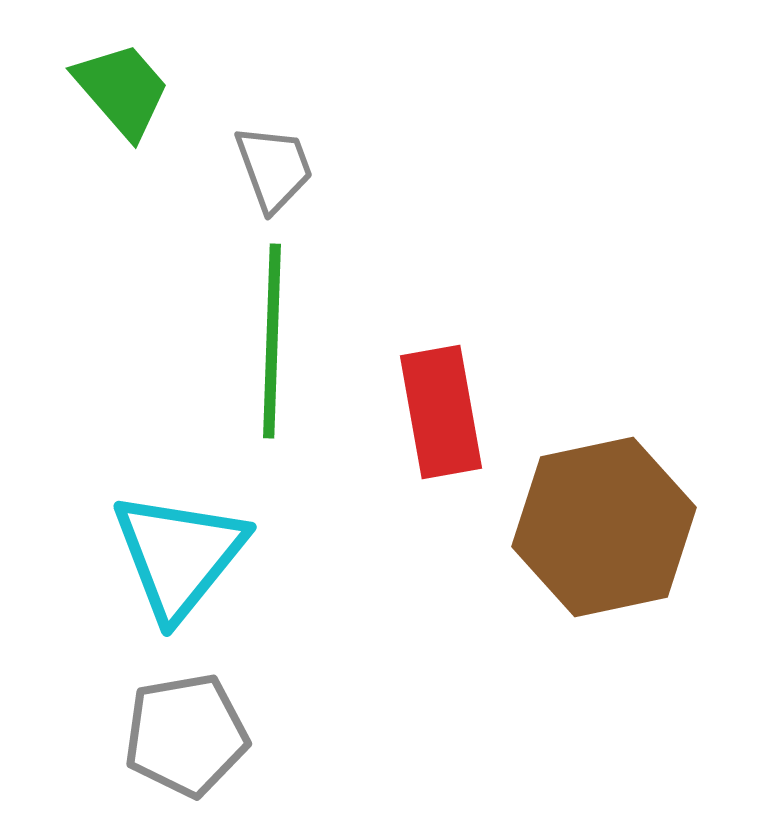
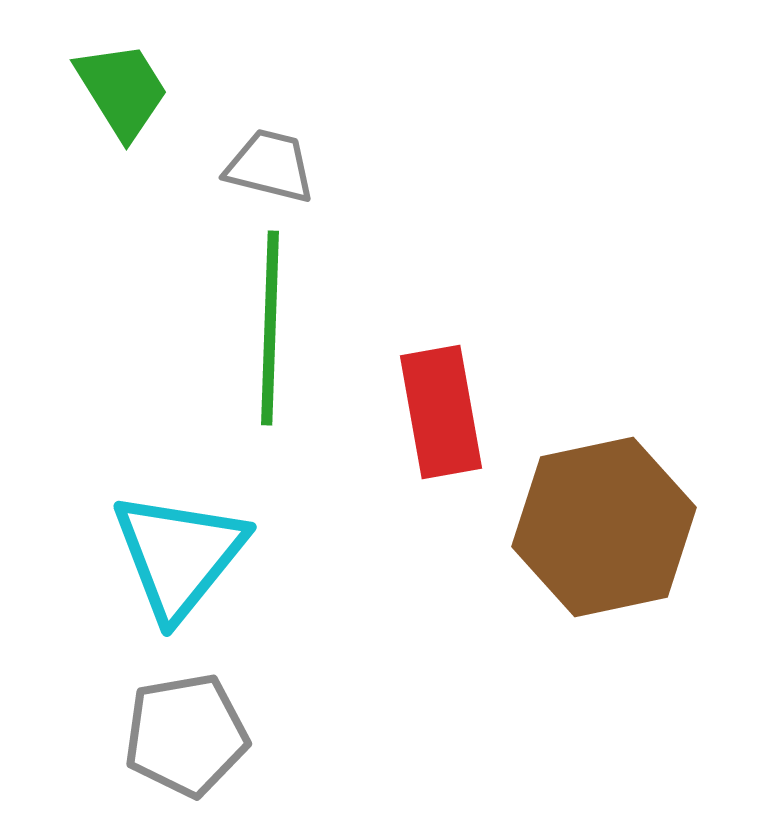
green trapezoid: rotated 9 degrees clockwise
gray trapezoid: moved 4 px left, 2 px up; rotated 56 degrees counterclockwise
green line: moved 2 px left, 13 px up
